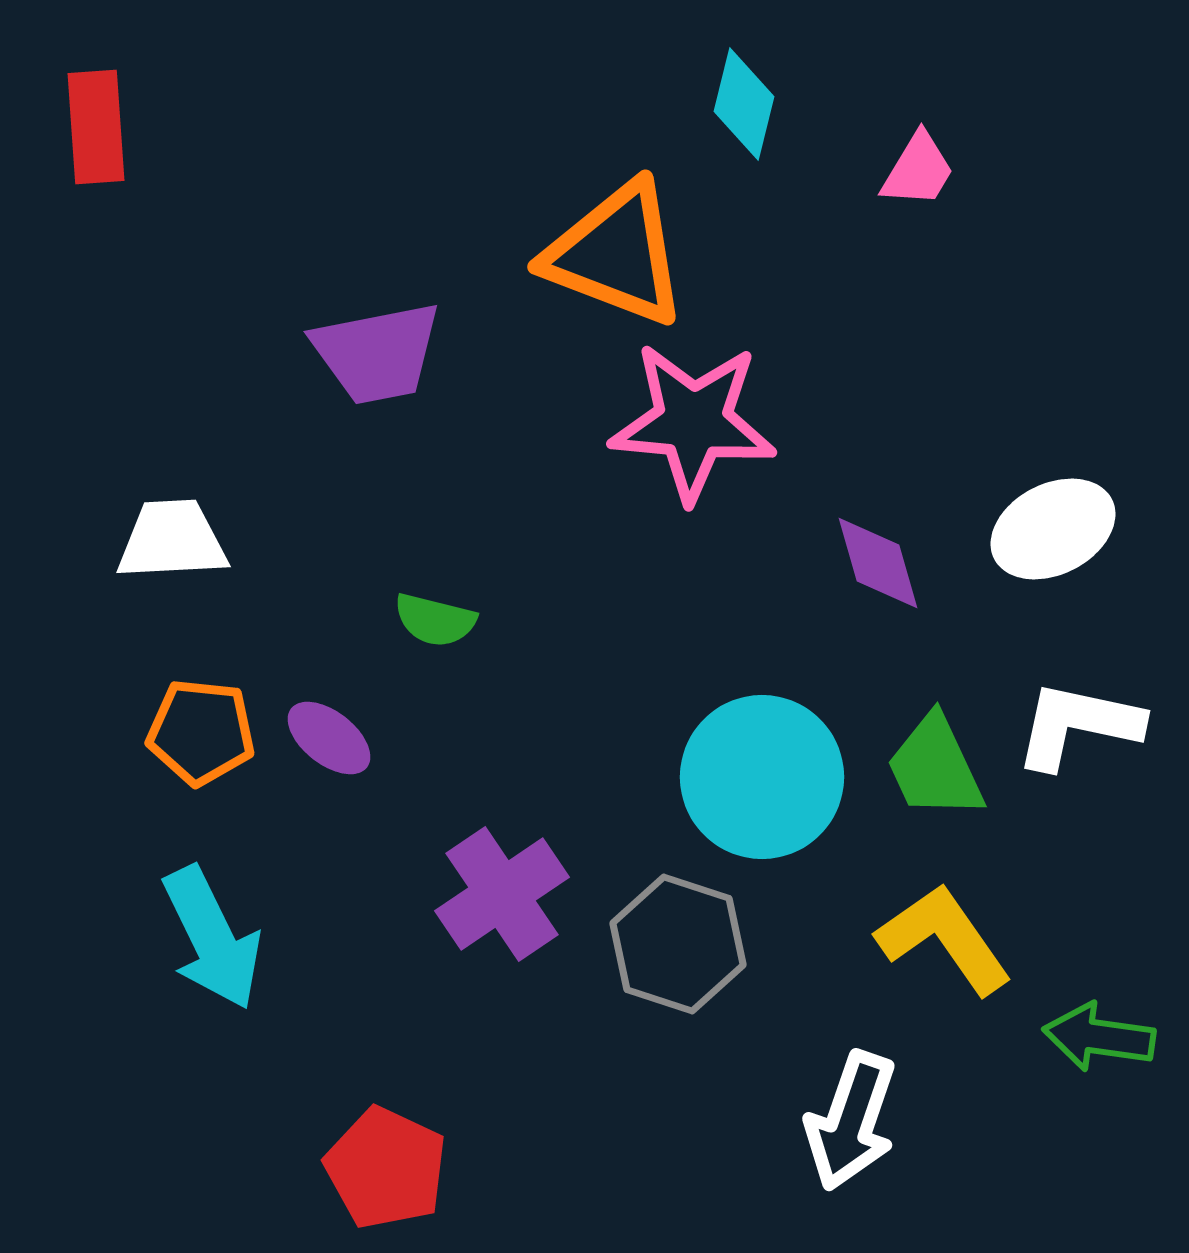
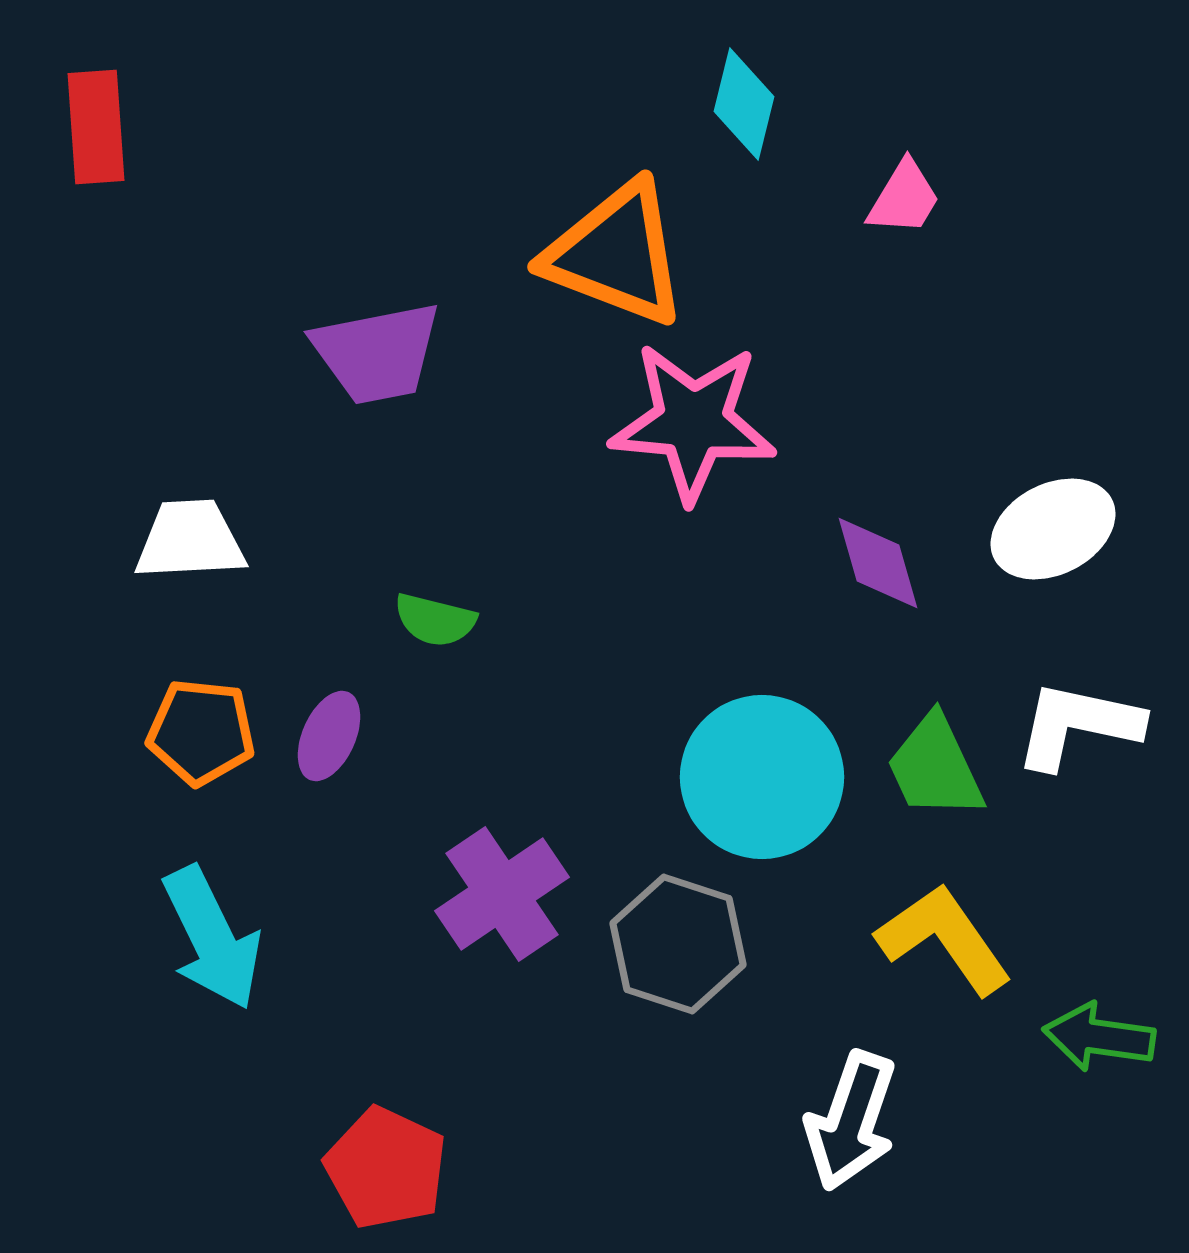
pink trapezoid: moved 14 px left, 28 px down
white trapezoid: moved 18 px right
purple ellipse: moved 2 px up; rotated 76 degrees clockwise
